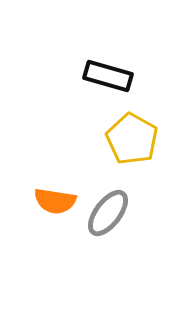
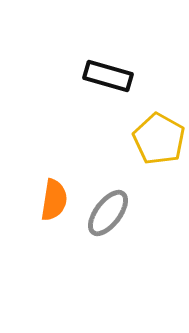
yellow pentagon: moved 27 px right
orange semicircle: moved 1 px left, 1 px up; rotated 90 degrees counterclockwise
